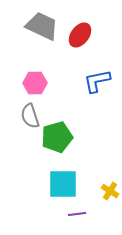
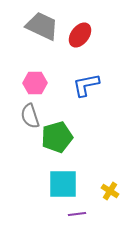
blue L-shape: moved 11 px left, 4 px down
